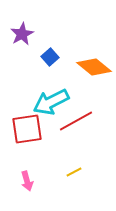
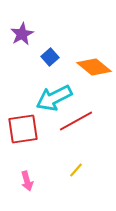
cyan arrow: moved 3 px right, 4 px up
red square: moved 4 px left
yellow line: moved 2 px right, 2 px up; rotated 21 degrees counterclockwise
